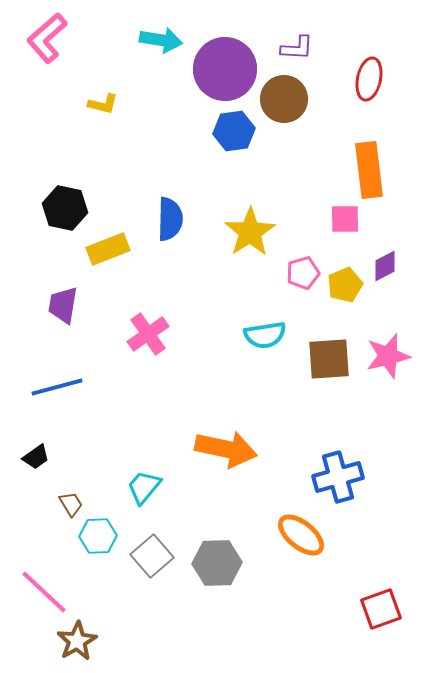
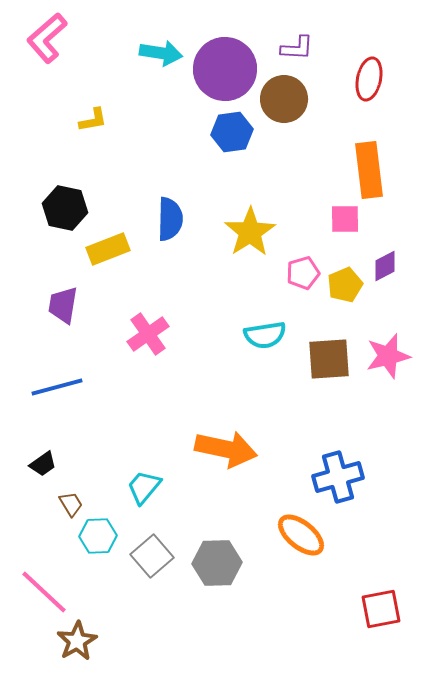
cyan arrow: moved 13 px down
yellow L-shape: moved 10 px left, 16 px down; rotated 24 degrees counterclockwise
blue hexagon: moved 2 px left, 1 px down
black trapezoid: moved 7 px right, 7 px down
red square: rotated 9 degrees clockwise
